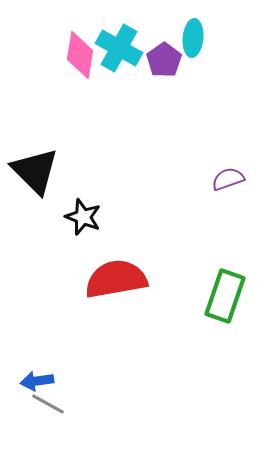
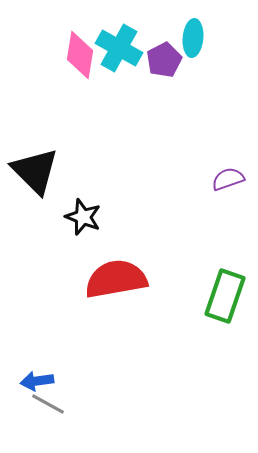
purple pentagon: rotated 8 degrees clockwise
